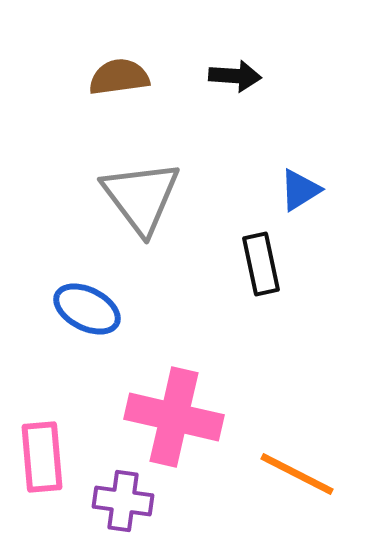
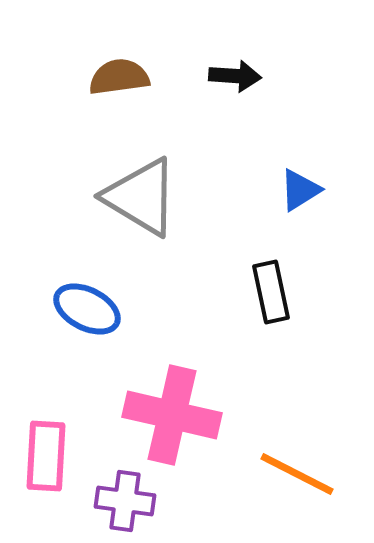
gray triangle: rotated 22 degrees counterclockwise
black rectangle: moved 10 px right, 28 px down
pink cross: moved 2 px left, 2 px up
pink rectangle: moved 4 px right, 1 px up; rotated 8 degrees clockwise
purple cross: moved 2 px right
